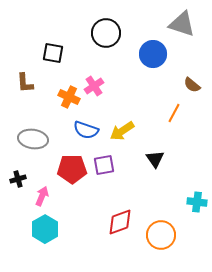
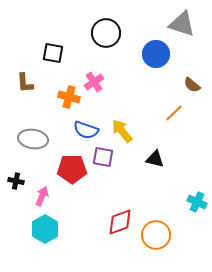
blue circle: moved 3 px right
pink cross: moved 4 px up
orange cross: rotated 10 degrees counterclockwise
orange line: rotated 18 degrees clockwise
yellow arrow: rotated 85 degrees clockwise
black triangle: rotated 42 degrees counterclockwise
purple square: moved 1 px left, 8 px up; rotated 20 degrees clockwise
black cross: moved 2 px left, 2 px down; rotated 28 degrees clockwise
cyan cross: rotated 18 degrees clockwise
orange circle: moved 5 px left
